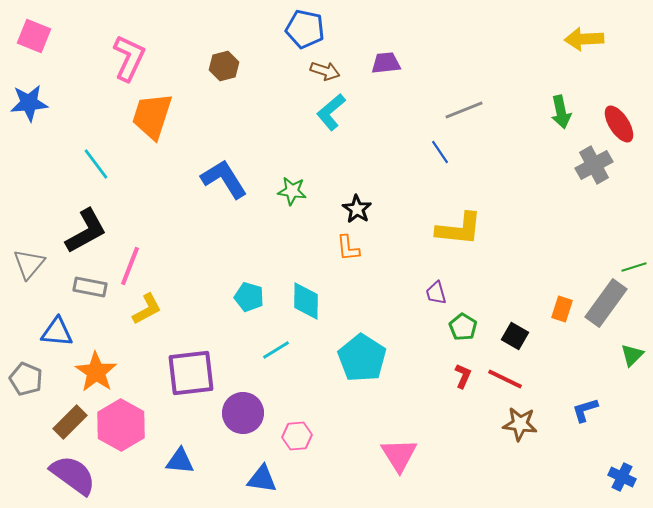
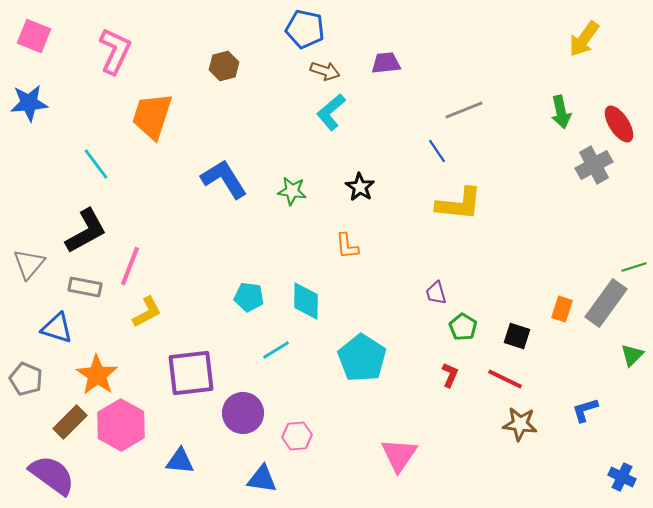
yellow arrow at (584, 39): rotated 51 degrees counterclockwise
pink L-shape at (129, 58): moved 14 px left, 7 px up
blue line at (440, 152): moved 3 px left, 1 px up
black star at (357, 209): moved 3 px right, 22 px up
yellow L-shape at (459, 229): moved 25 px up
orange L-shape at (348, 248): moved 1 px left, 2 px up
gray rectangle at (90, 287): moved 5 px left
cyan pentagon at (249, 297): rotated 8 degrees counterclockwise
yellow L-shape at (147, 309): moved 3 px down
blue triangle at (57, 332): moved 4 px up; rotated 12 degrees clockwise
black square at (515, 336): moved 2 px right; rotated 12 degrees counterclockwise
orange star at (96, 372): moved 1 px right, 3 px down
red L-shape at (463, 376): moved 13 px left, 1 px up
pink triangle at (399, 455): rotated 6 degrees clockwise
purple semicircle at (73, 475): moved 21 px left
